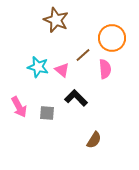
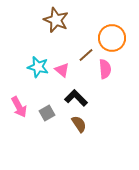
brown line: moved 3 px right
gray square: rotated 35 degrees counterclockwise
brown semicircle: moved 15 px left, 16 px up; rotated 66 degrees counterclockwise
